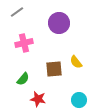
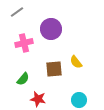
purple circle: moved 8 px left, 6 px down
